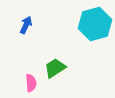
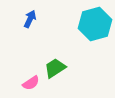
blue arrow: moved 4 px right, 6 px up
pink semicircle: rotated 60 degrees clockwise
